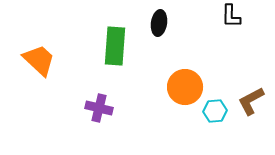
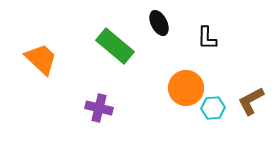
black L-shape: moved 24 px left, 22 px down
black ellipse: rotated 35 degrees counterclockwise
green rectangle: rotated 54 degrees counterclockwise
orange trapezoid: moved 2 px right, 1 px up
orange circle: moved 1 px right, 1 px down
cyan hexagon: moved 2 px left, 3 px up
